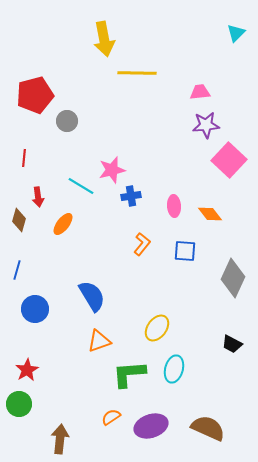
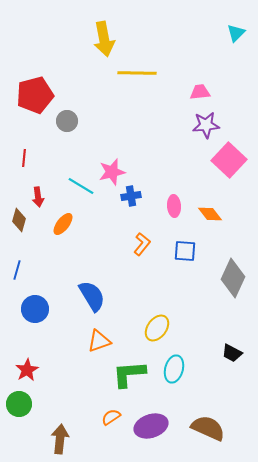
pink star: moved 2 px down
black trapezoid: moved 9 px down
